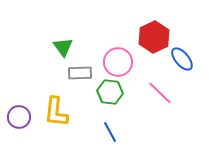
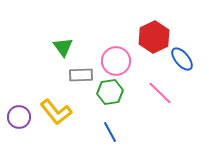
pink circle: moved 2 px left, 1 px up
gray rectangle: moved 1 px right, 2 px down
green hexagon: rotated 15 degrees counterclockwise
yellow L-shape: rotated 44 degrees counterclockwise
